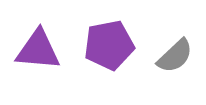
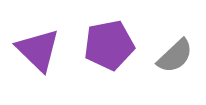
purple triangle: rotated 39 degrees clockwise
